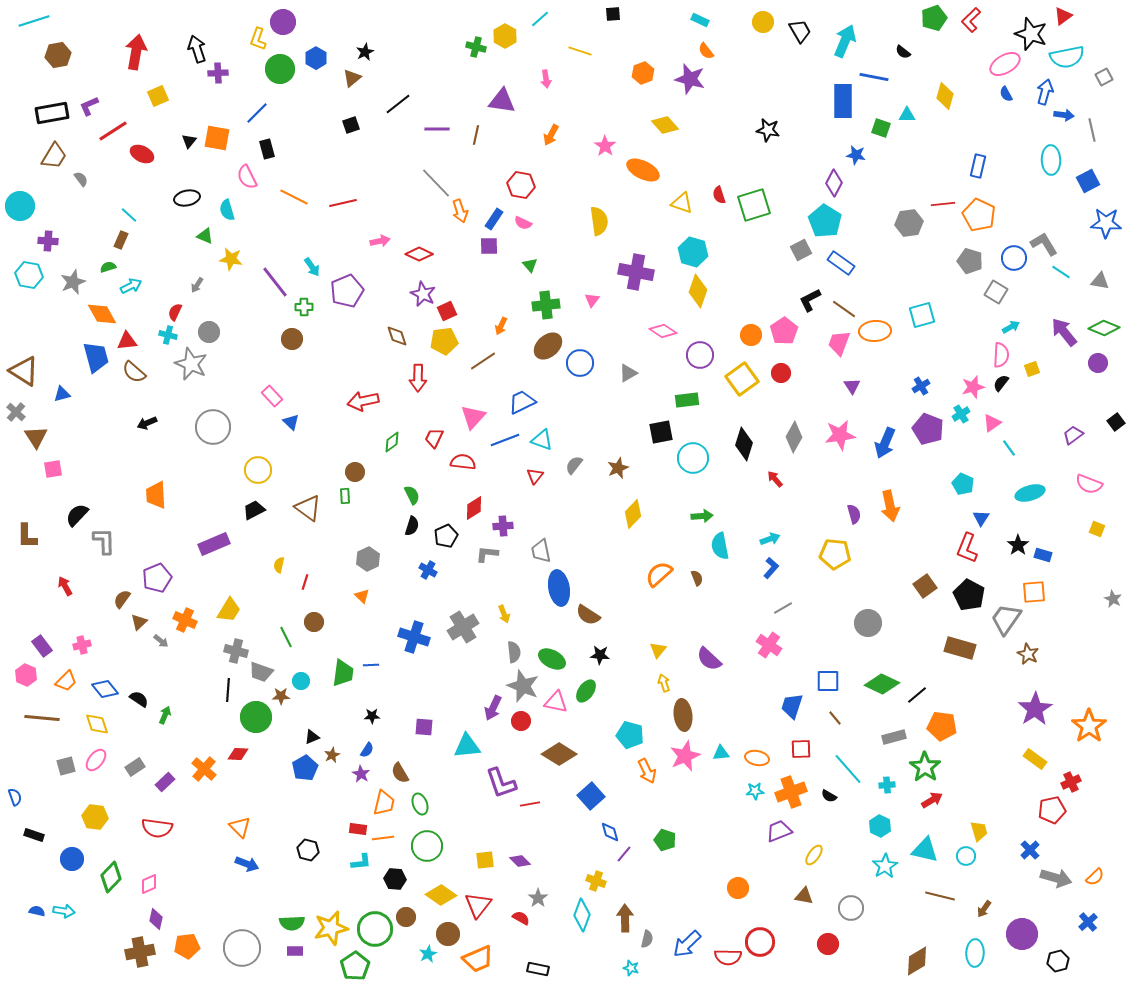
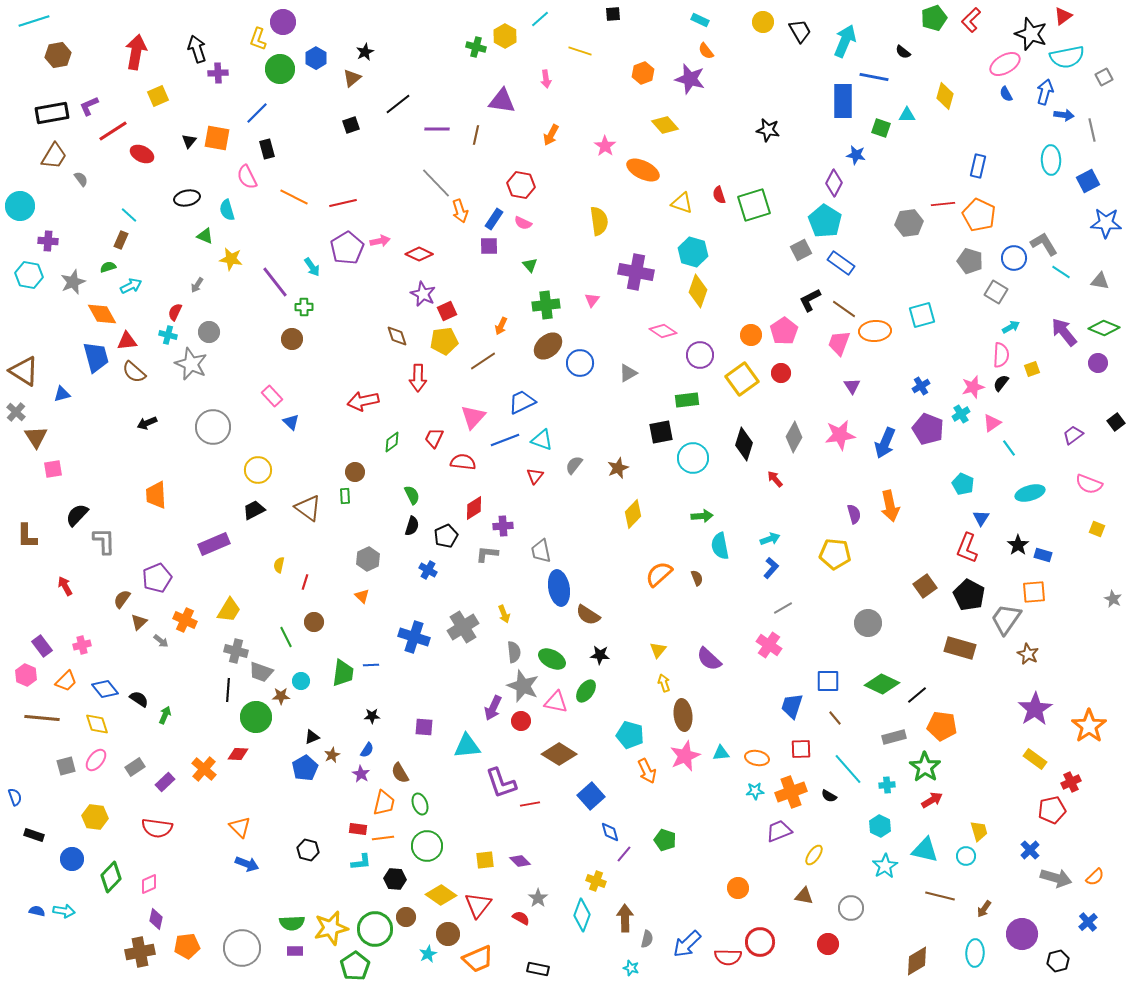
purple pentagon at (347, 291): moved 43 px up; rotated 8 degrees counterclockwise
